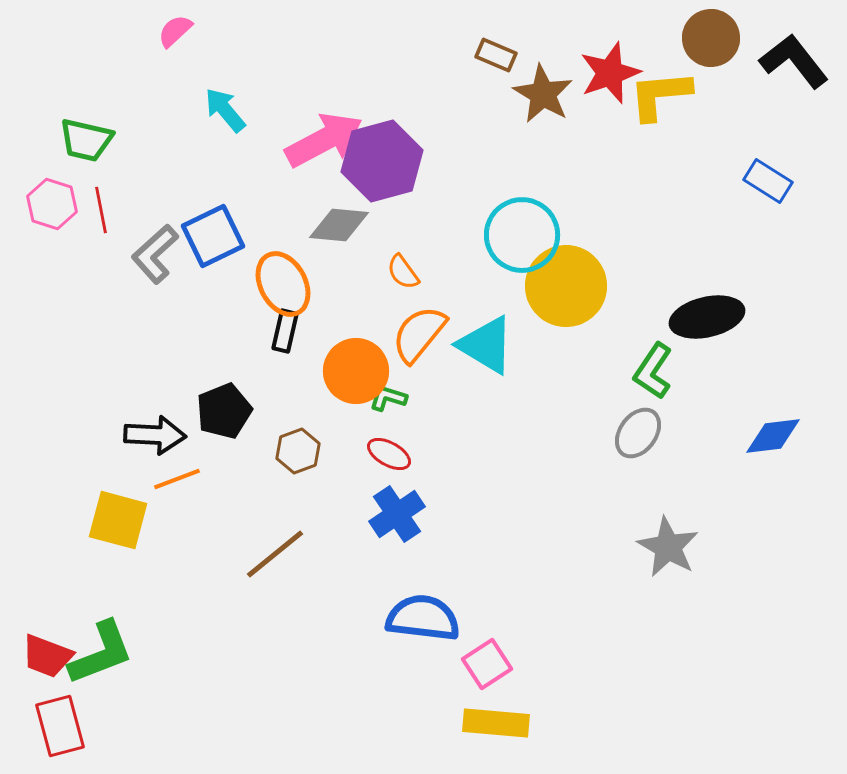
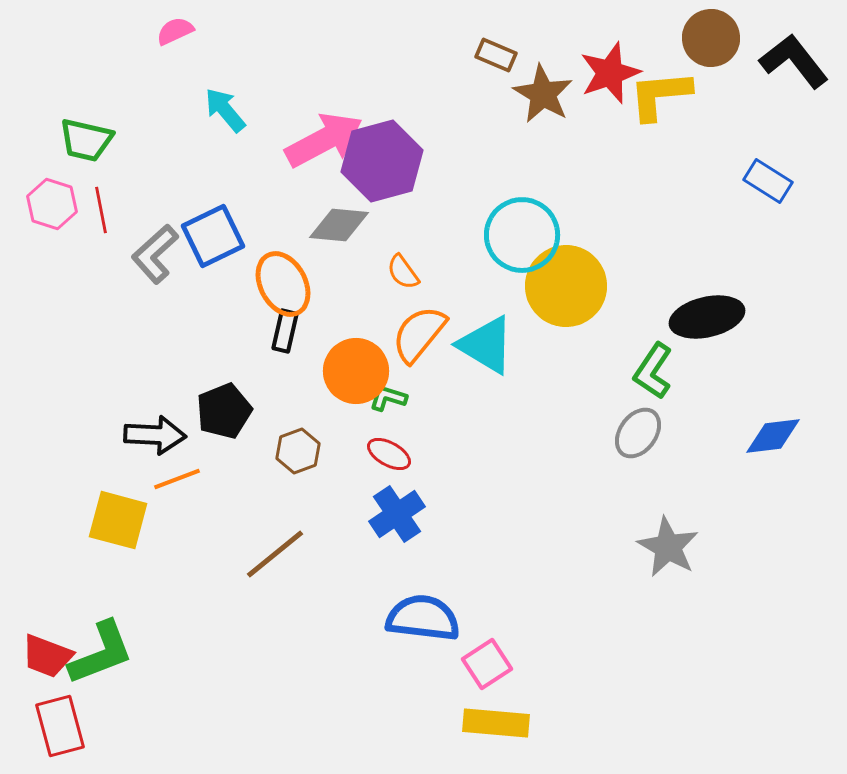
pink semicircle at (175, 31): rotated 18 degrees clockwise
